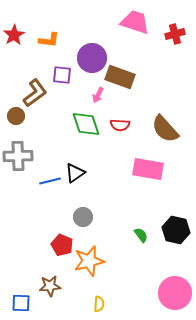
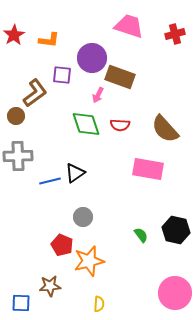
pink trapezoid: moved 6 px left, 4 px down
